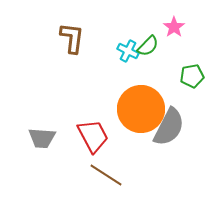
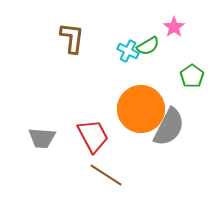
green semicircle: rotated 15 degrees clockwise
green pentagon: rotated 25 degrees counterclockwise
